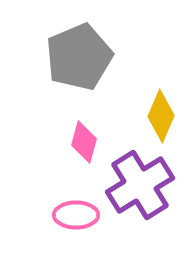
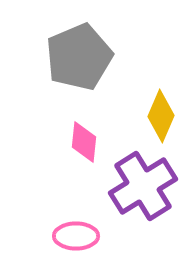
pink diamond: rotated 9 degrees counterclockwise
purple cross: moved 3 px right, 1 px down
pink ellipse: moved 21 px down
